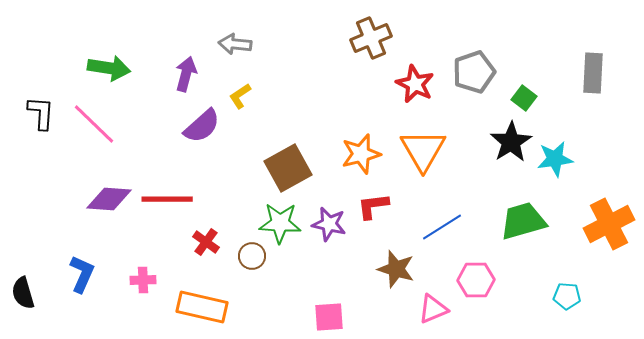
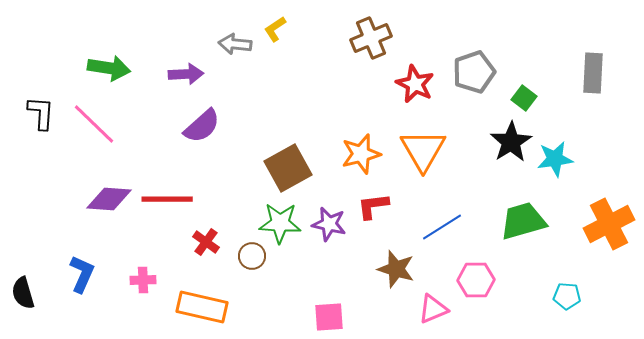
purple arrow: rotated 72 degrees clockwise
yellow L-shape: moved 35 px right, 67 px up
